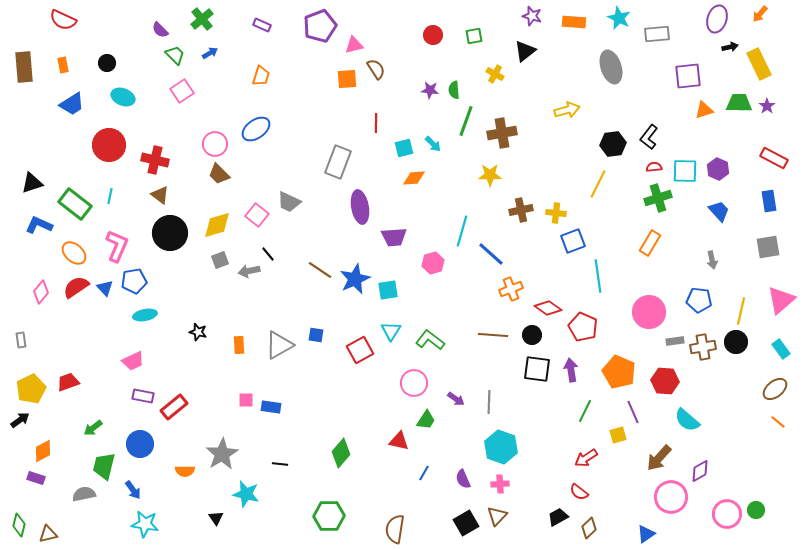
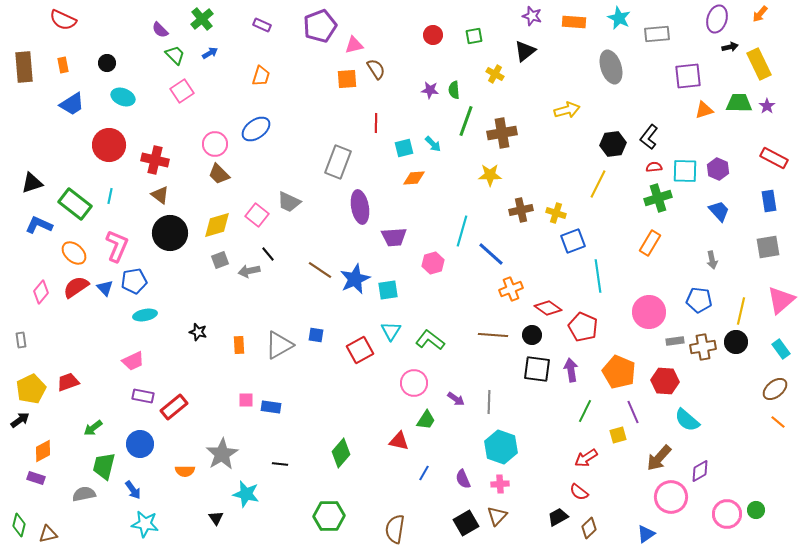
yellow cross at (556, 213): rotated 12 degrees clockwise
